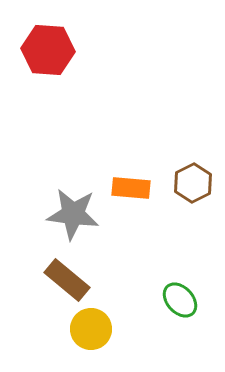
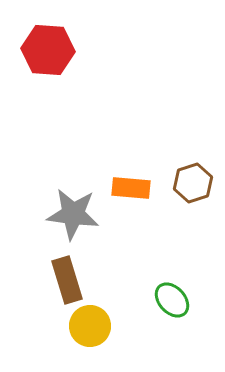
brown hexagon: rotated 9 degrees clockwise
brown rectangle: rotated 33 degrees clockwise
green ellipse: moved 8 px left
yellow circle: moved 1 px left, 3 px up
